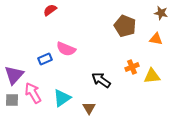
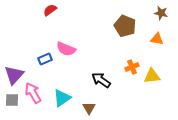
orange triangle: moved 1 px right
